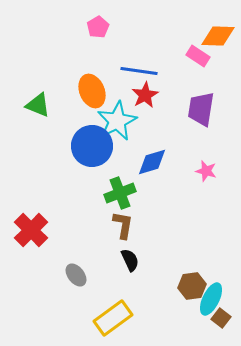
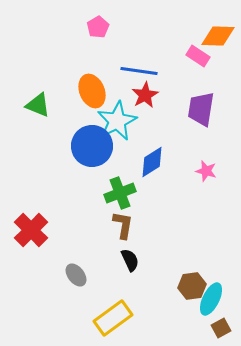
blue diamond: rotated 16 degrees counterclockwise
brown square: moved 10 px down; rotated 24 degrees clockwise
